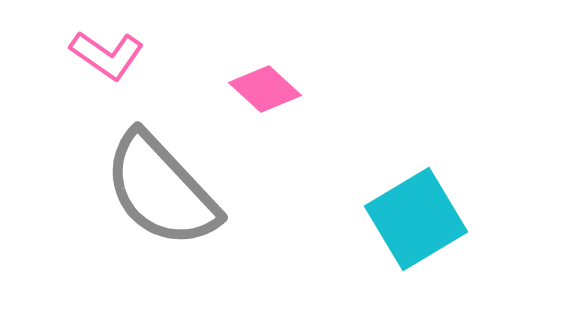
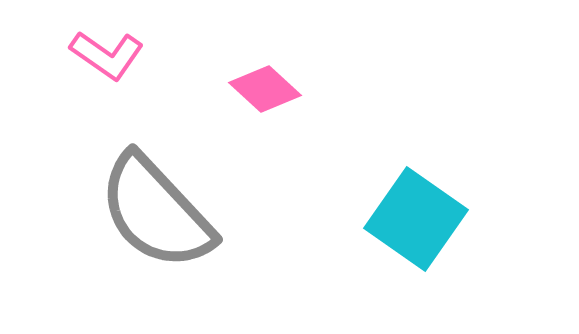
gray semicircle: moved 5 px left, 22 px down
cyan square: rotated 24 degrees counterclockwise
